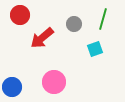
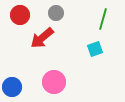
gray circle: moved 18 px left, 11 px up
